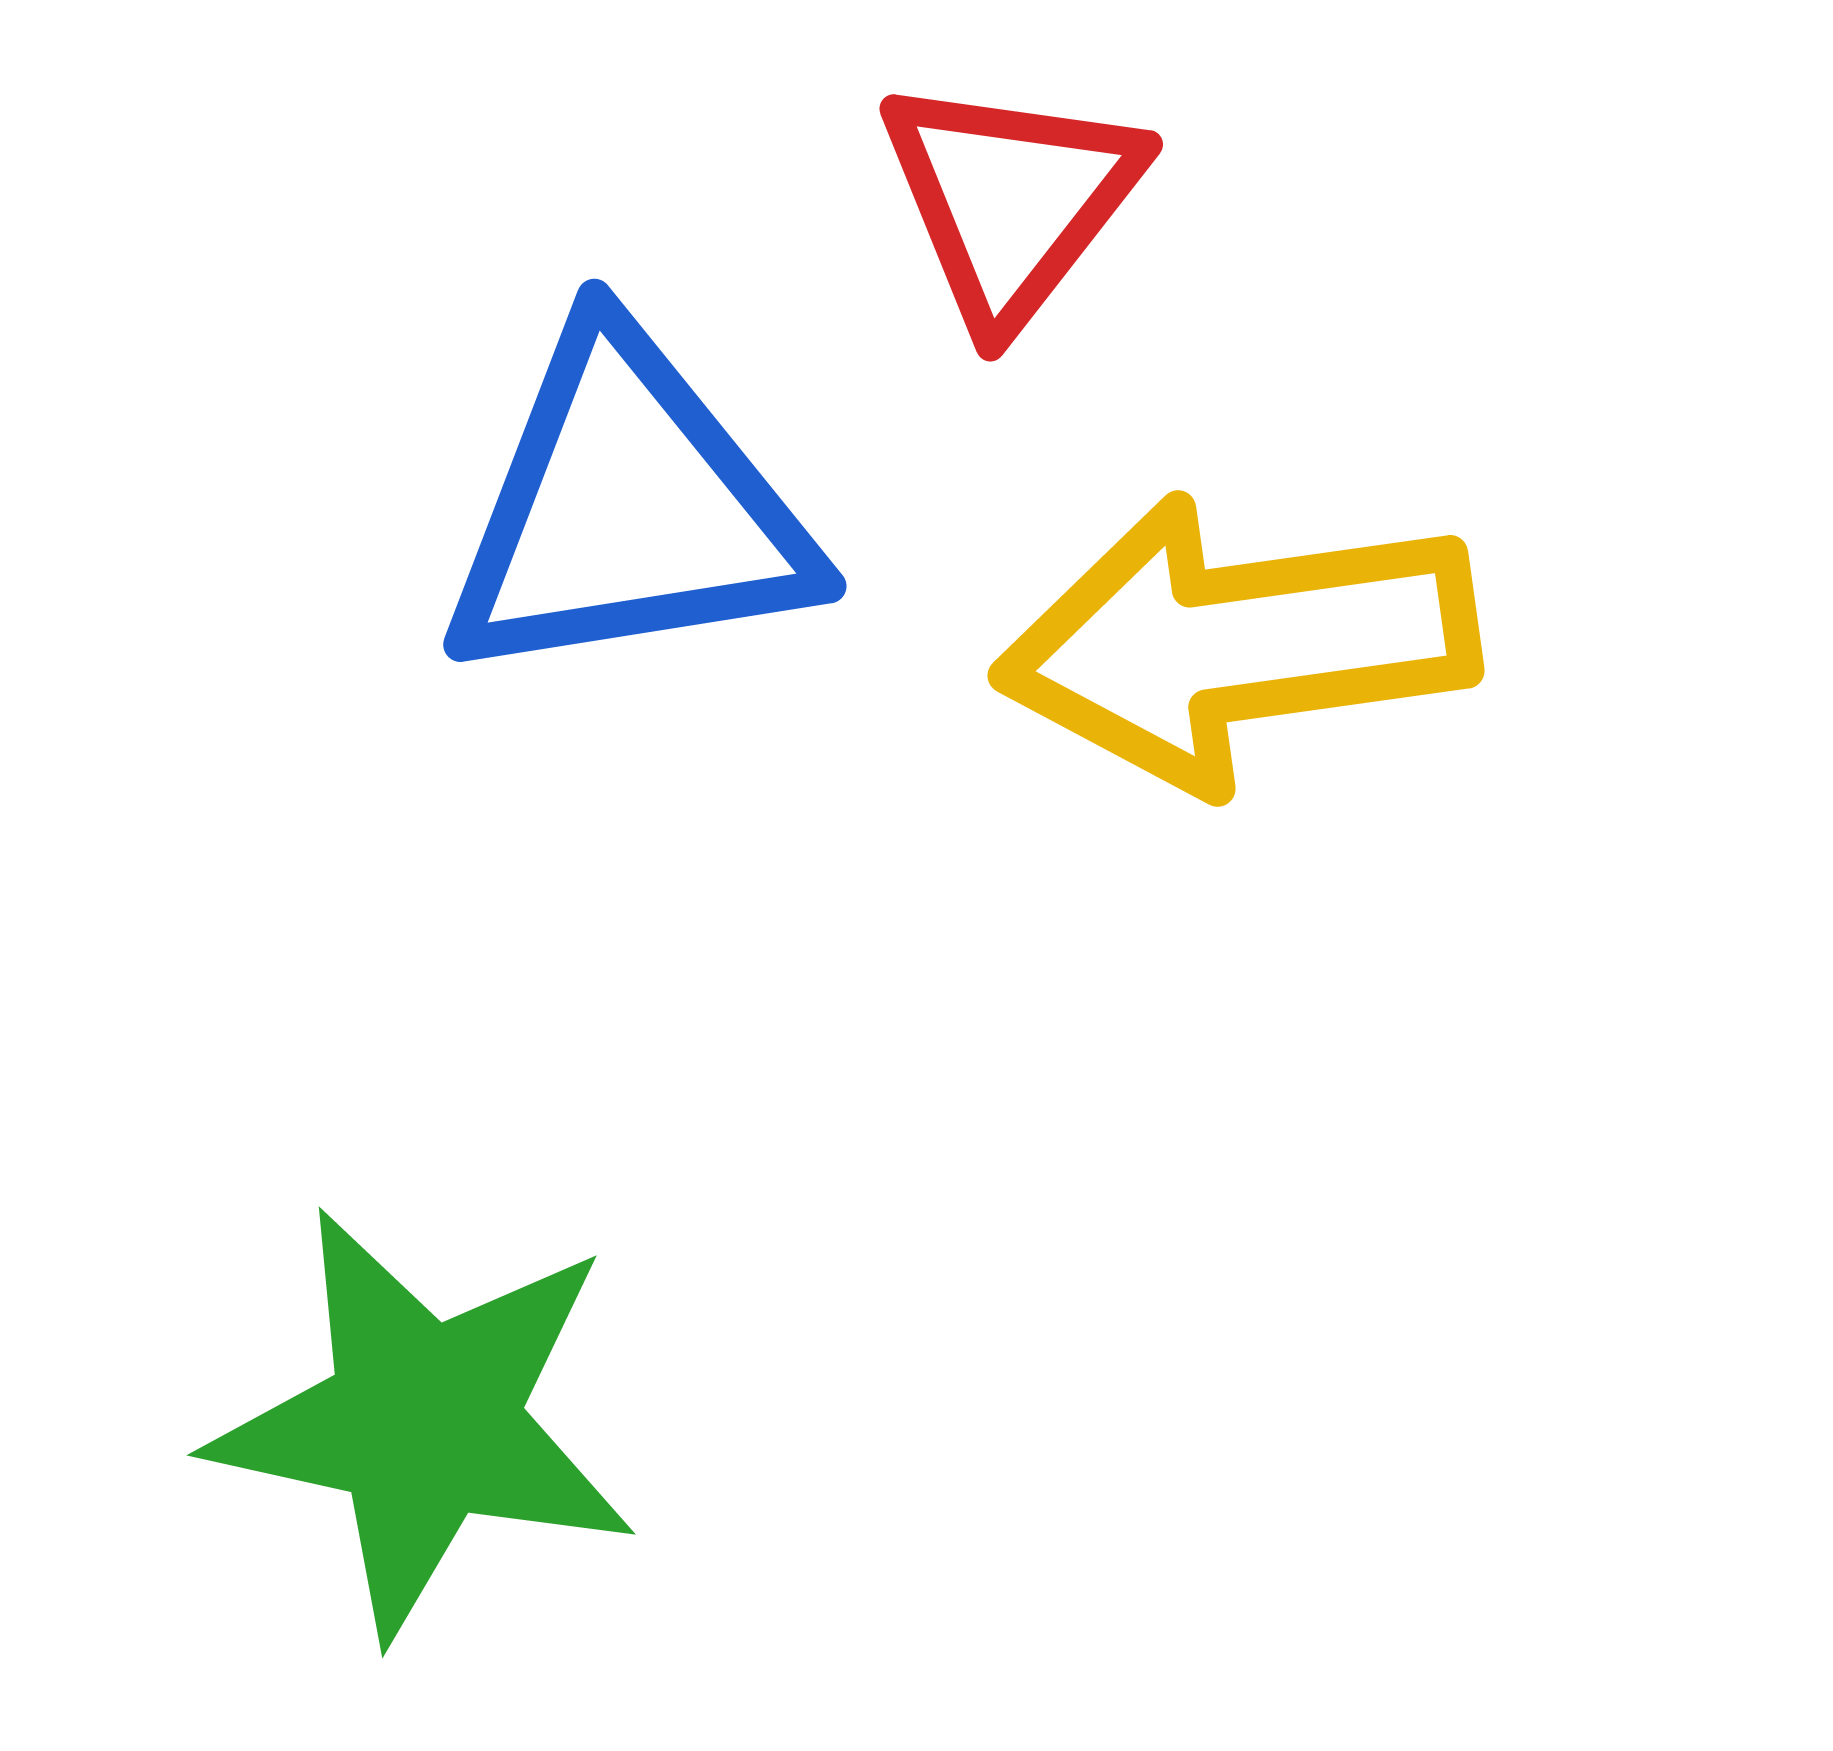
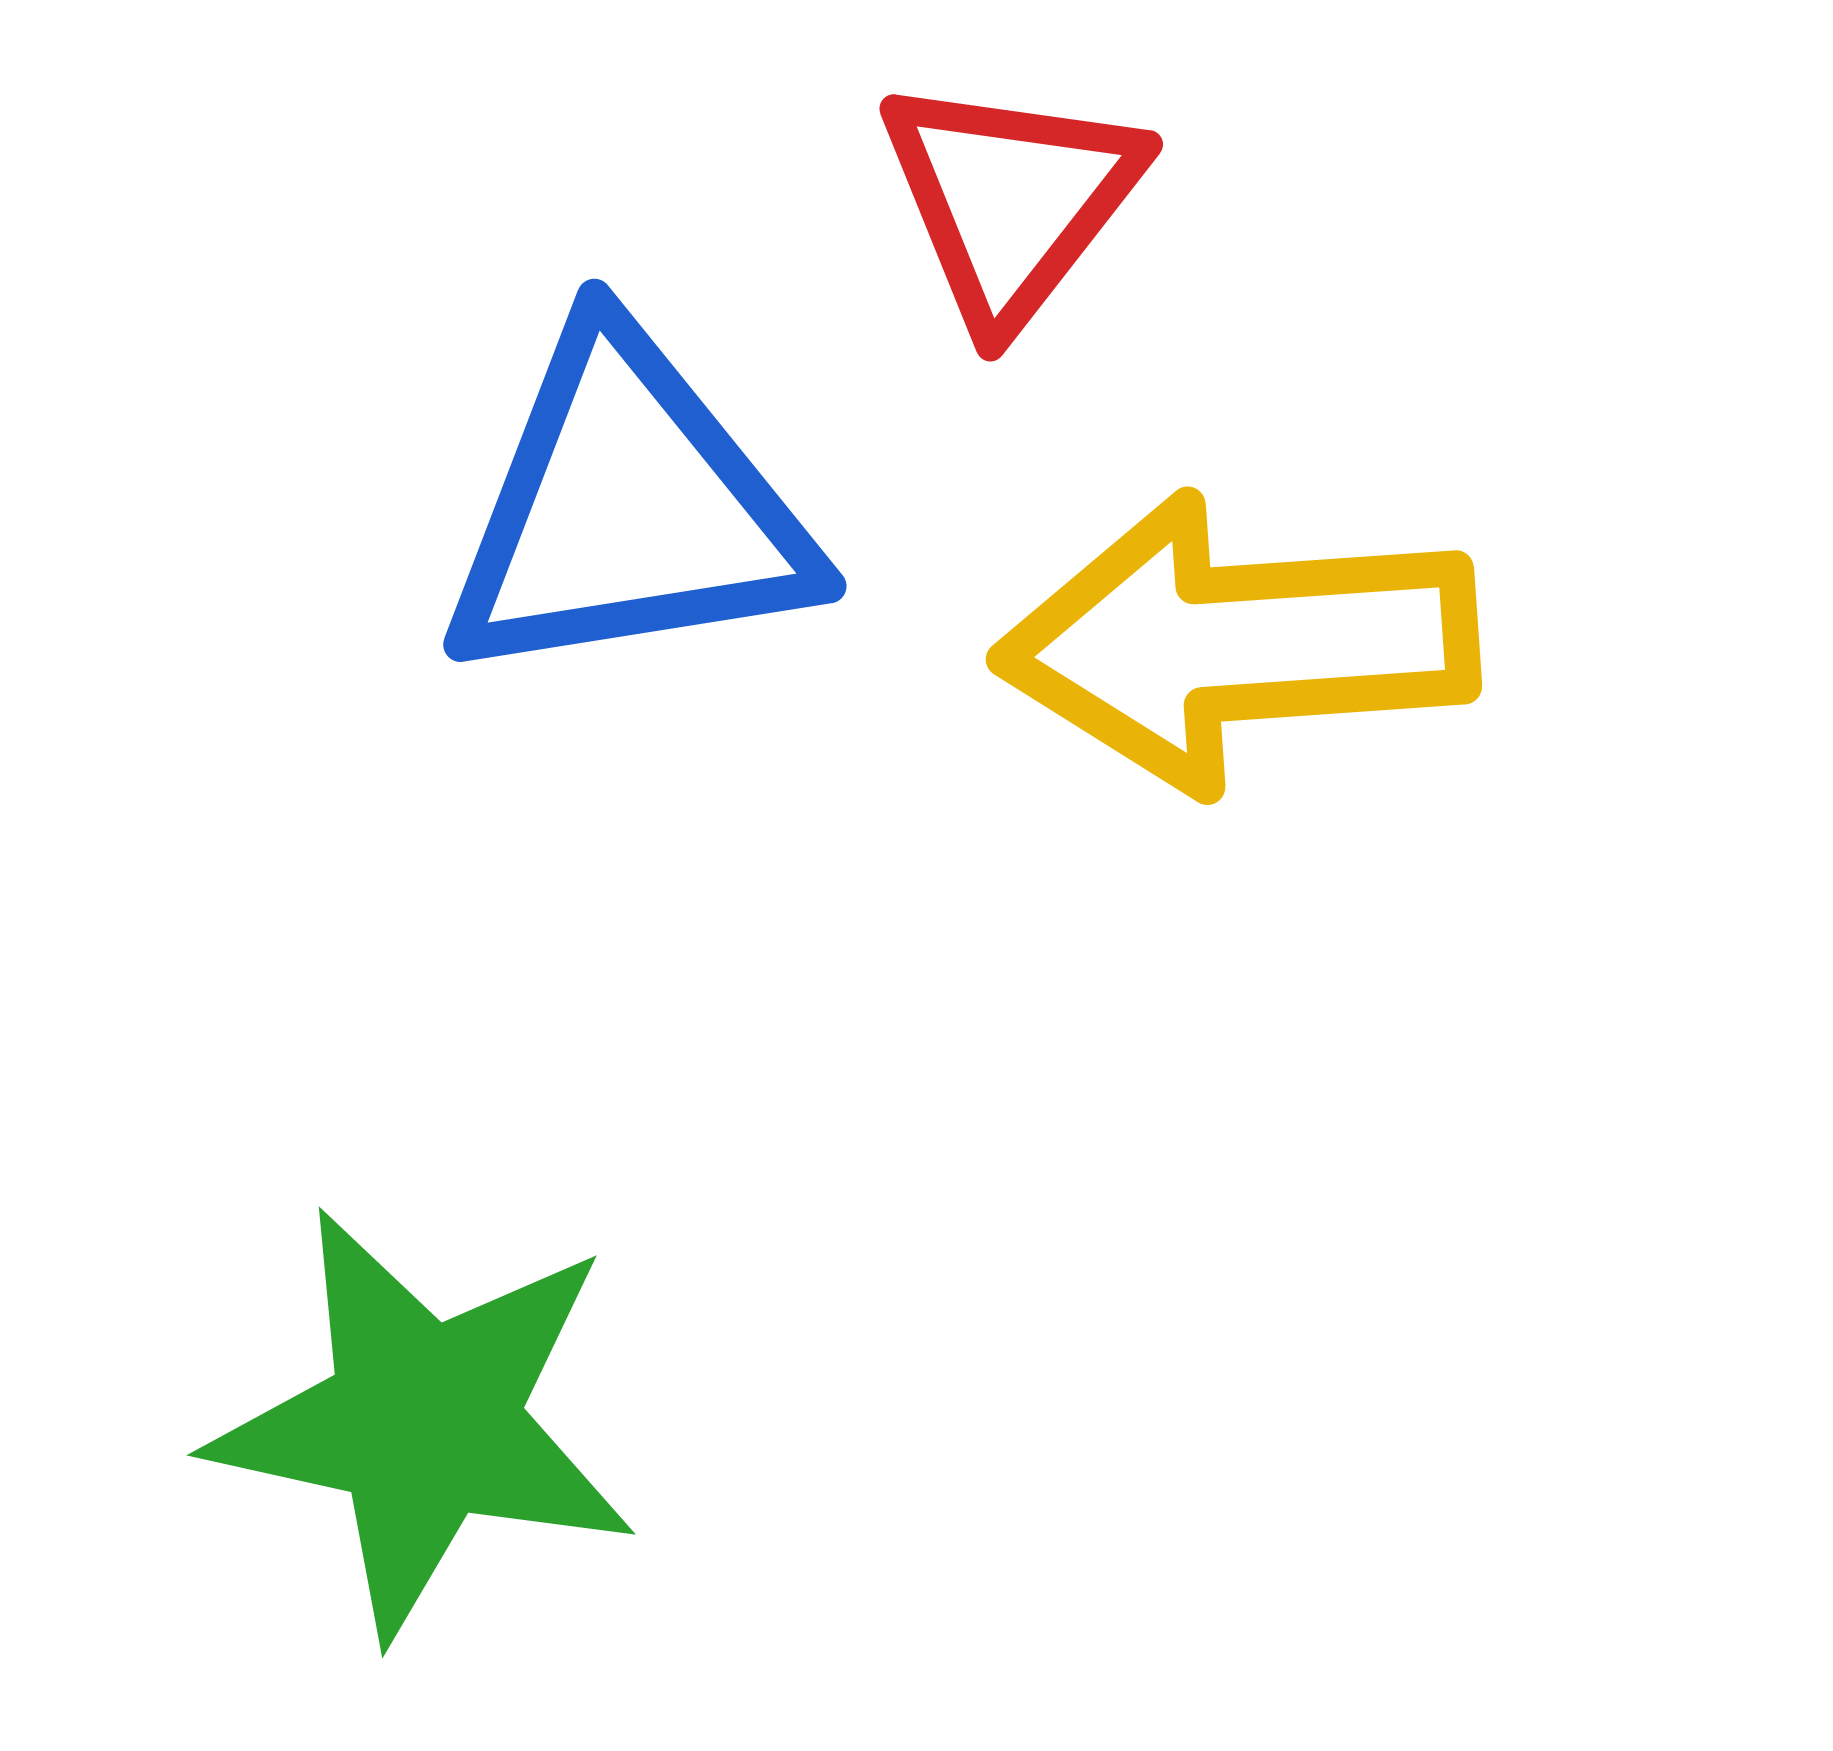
yellow arrow: rotated 4 degrees clockwise
